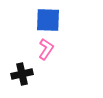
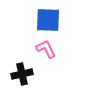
pink L-shape: rotated 60 degrees counterclockwise
